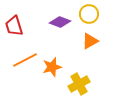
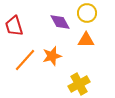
yellow circle: moved 2 px left, 1 px up
purple diamond: rotated 40 degrees clockwise
orange triangle: moved 4 px left, 1 px up; rotated 30 degrees clockwise
orange line: rotated 20 degrees counterclockwise
orange star: moved 11 px up
